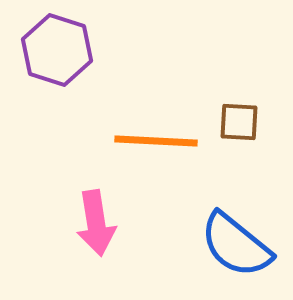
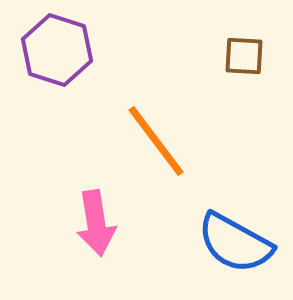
brown square: moved 5 px right, 66 px up
orange line: rotated 50 degrees clockwise
blue semicircle: moved 1 px left, 2 px up; rotated 10 degrees counterclockwise
